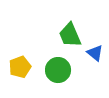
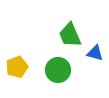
blue triangle: rotated 24 degrees counterclockwise
yellow pentagon: moved 3 px left
